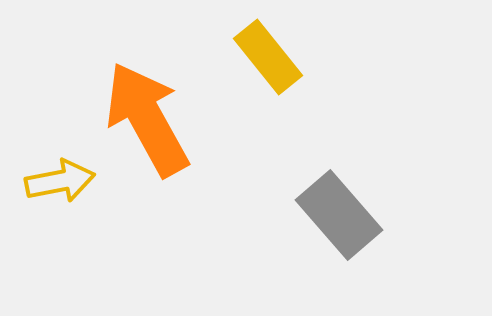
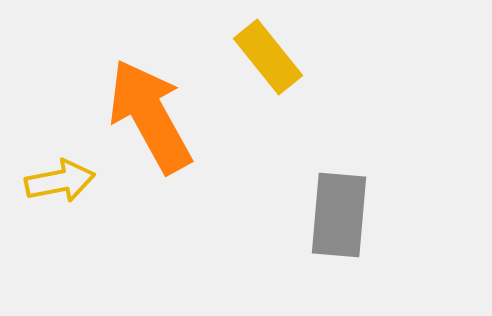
orange arrow: moved 3 px right, 3 px up
gray rectangle: rotated 46 degrees clockwise
